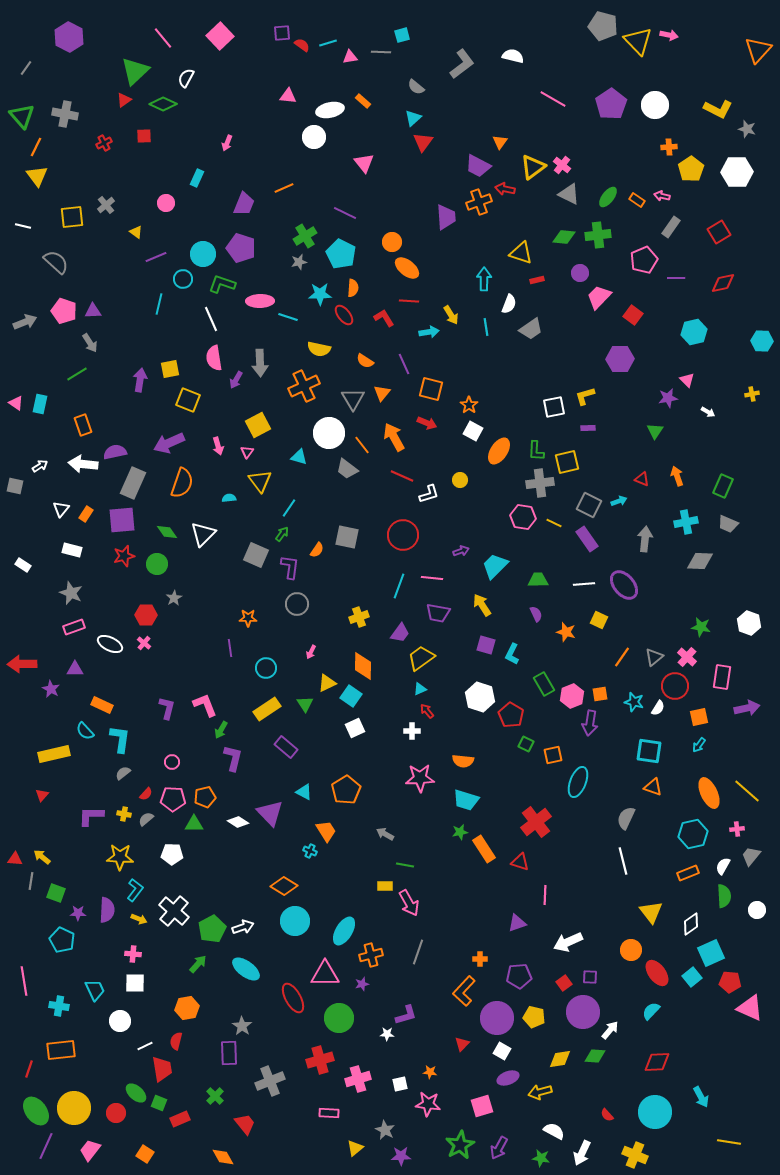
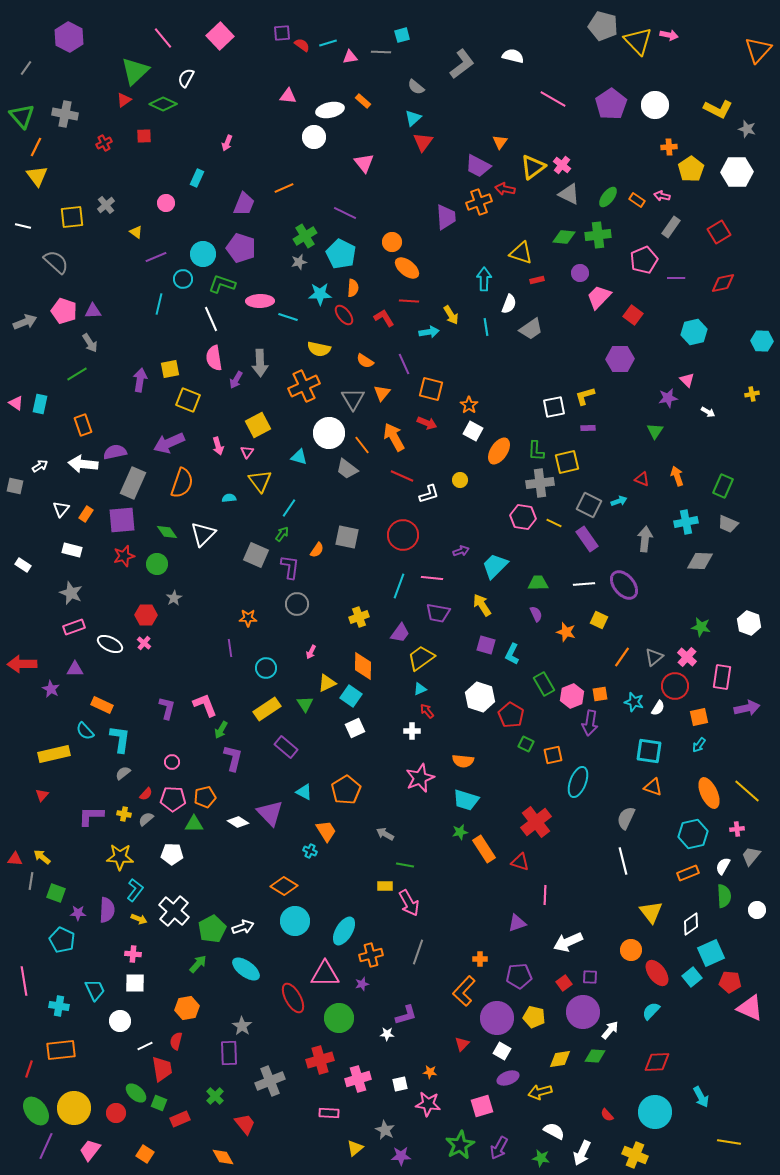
green trapezoid at (538, 580): moved 3 px down
pink star at (420, 778): rotated 20 degrees counterclockwise
